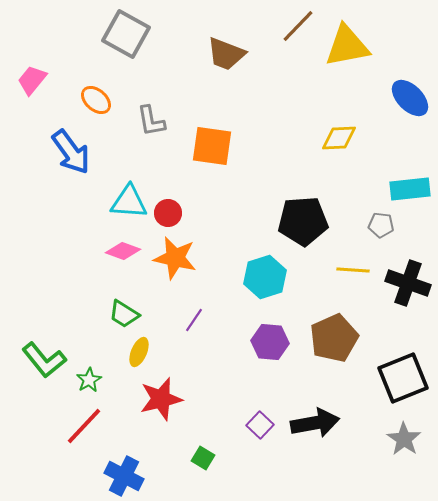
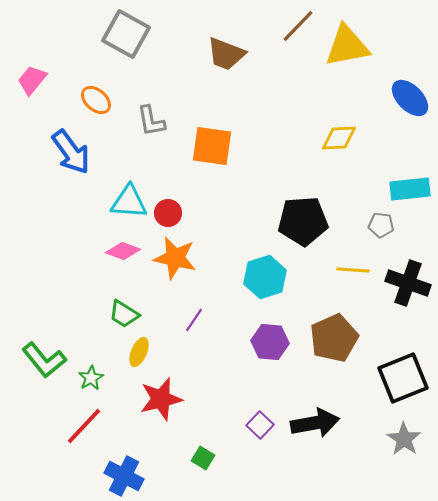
green star: moved 2 px right, 2 px up
